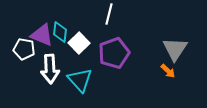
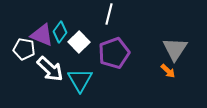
cyan diamond: rotated 30 degrees clockwise
white square: moved 1 px up
white arrow: rotated 44 degrees counterclockwise
cyan triangle: rotated 12 degrees clockwise
